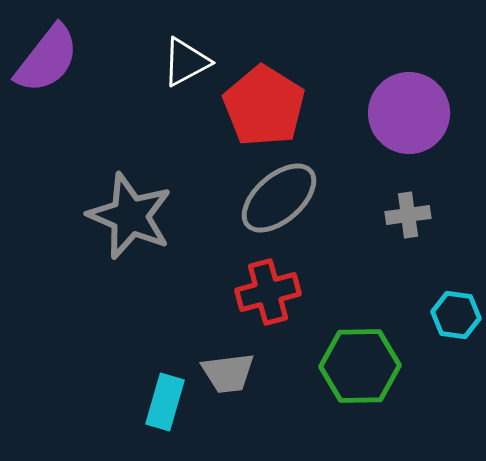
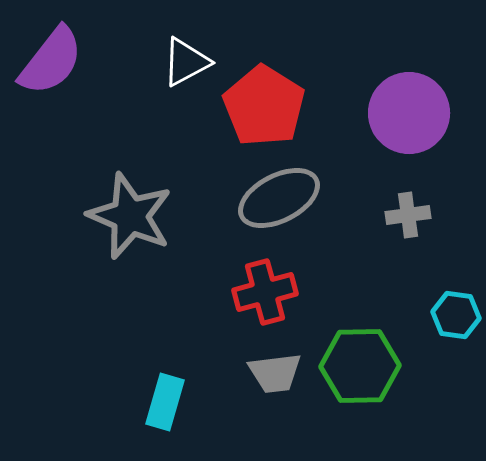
purple semicircle: moved 4 px right, 2 px down
gray ellipse: rotated 14 degrees clockwise
red cross: moved 3 px left
gray trapezoid: moved 47 px right
